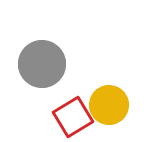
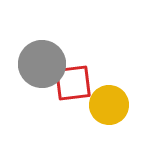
red square: moved 34 px up; rotated 24 degrees clockwise
